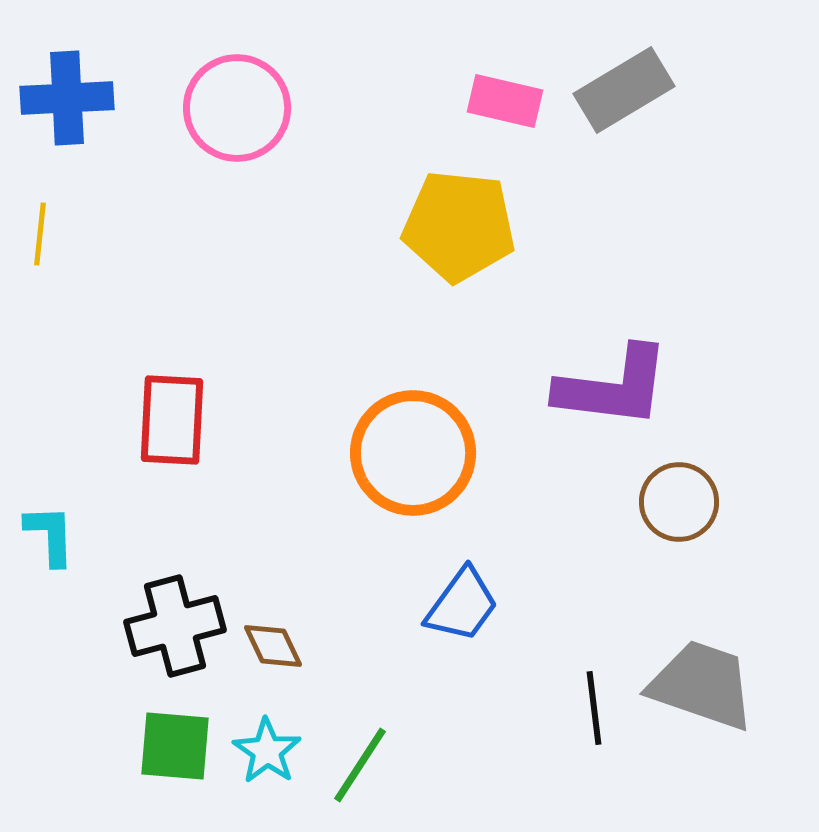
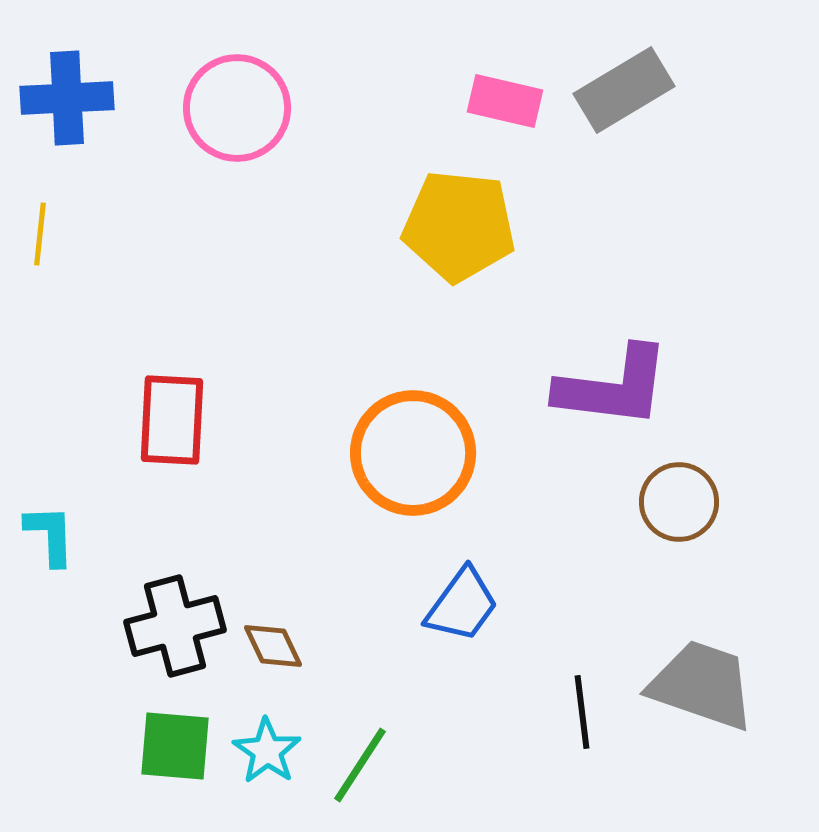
black line: moved 12 px left, 4 px down
